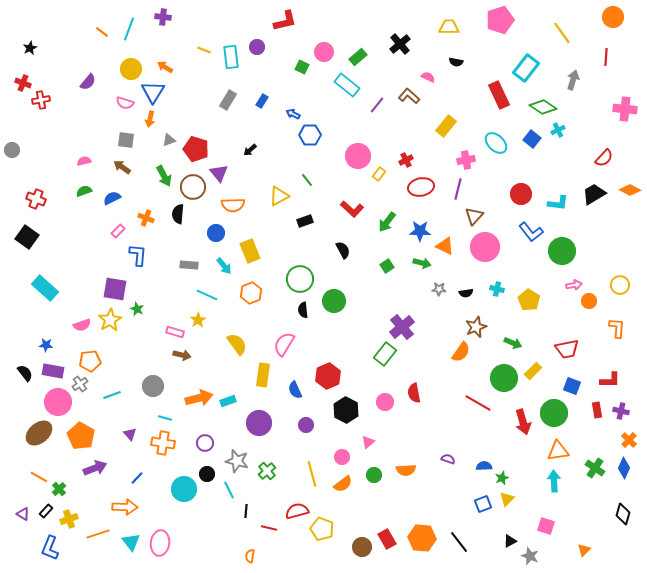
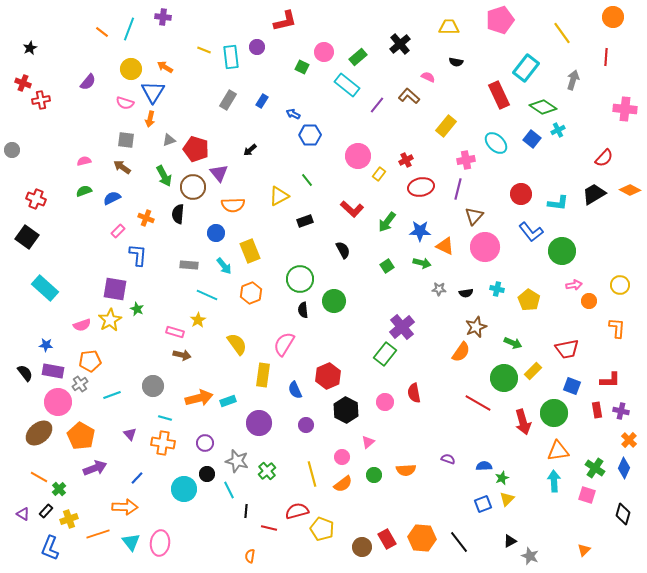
pink square at (546, 526): moved 41 px right, 31 px up
